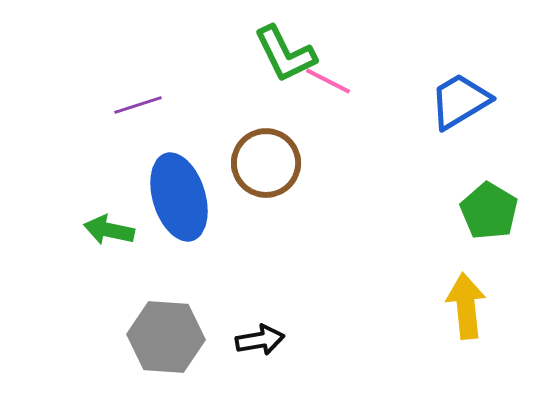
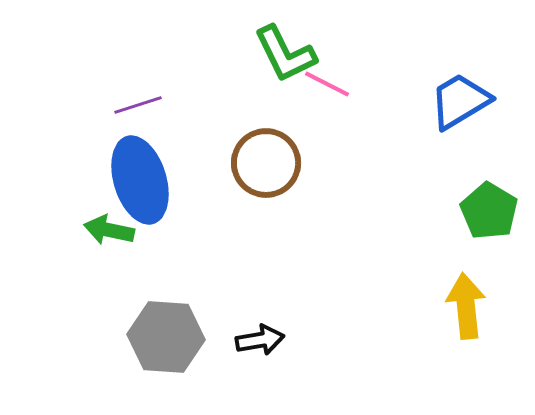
pink line: moved 1 px left, 3 px down
blue ellipse: moved 39 px left, 17 px up
